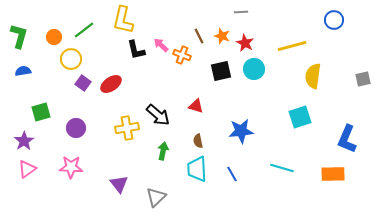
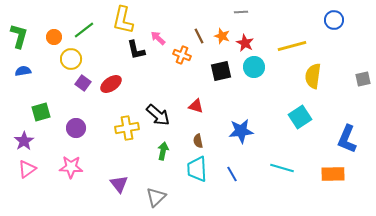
pink arrow: moved 3 px left, 7 px up
cyan circle: moved 2 px up
cyan square: rotated 15 degrees counterclockwise
